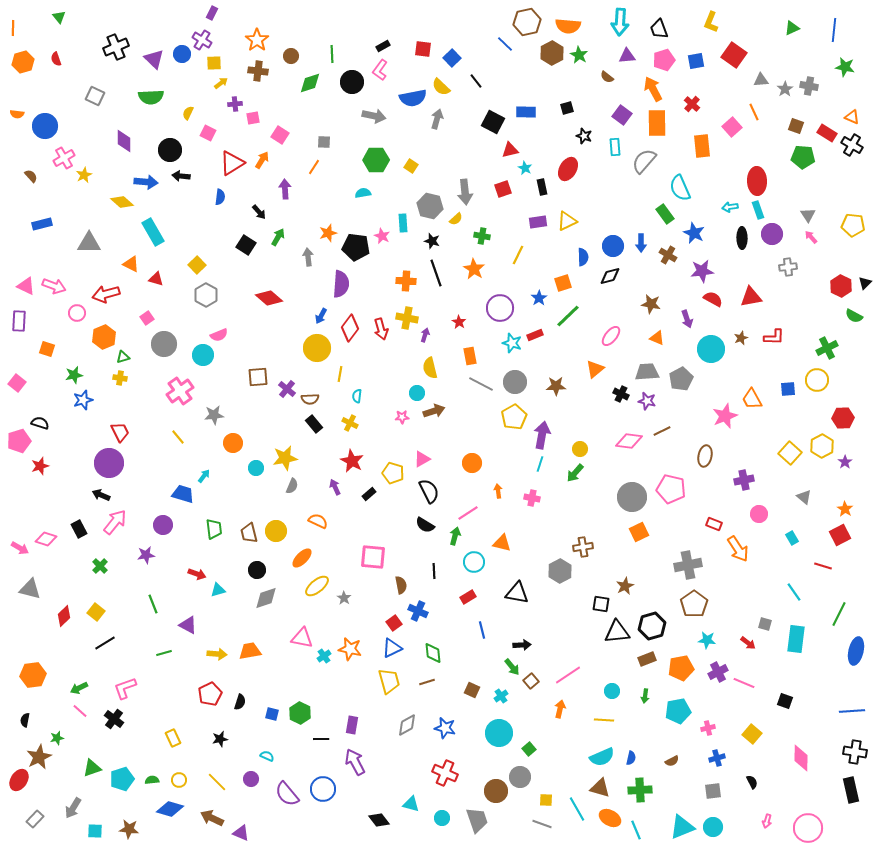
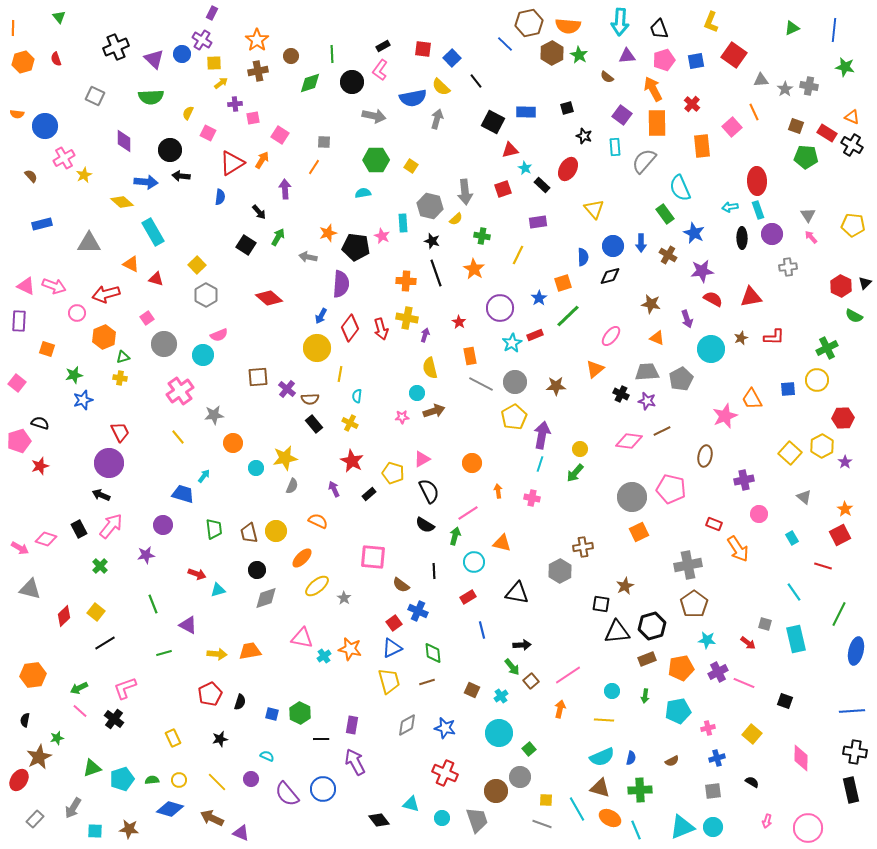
brown hexagon at (527, 22): moved 2 px right, 1 px down
brown cross at (258, 71): rotated 18 degrees counterclockwise
green pentagon at (803, 157): moved 3 px right
black rectangle at (542, 187): moved 2 px up; rotated 35 degrees counterclockwise
yellow triangle at (567, 221): moved 27 px right, 12 px up; rotated 45 degrees counterclockwise
gray arrow at (308, 257): rotated 72 degrees counterclockwise
cyan star at (512, 343): rotated 24 degrees clockwise
purple arrow at (335, 487): moved 1 px left, 2 px down
pink arrow at (115, 522): moved 4 px left, 4 px down
brown semicircle at (401, 585): rotated 138 degrees clockwise
cyan rectangle at (796, 639): rotated 20 degrees counterclockwise
black semicircle at (752, 782): rotated 32 degrees counterclockwise
